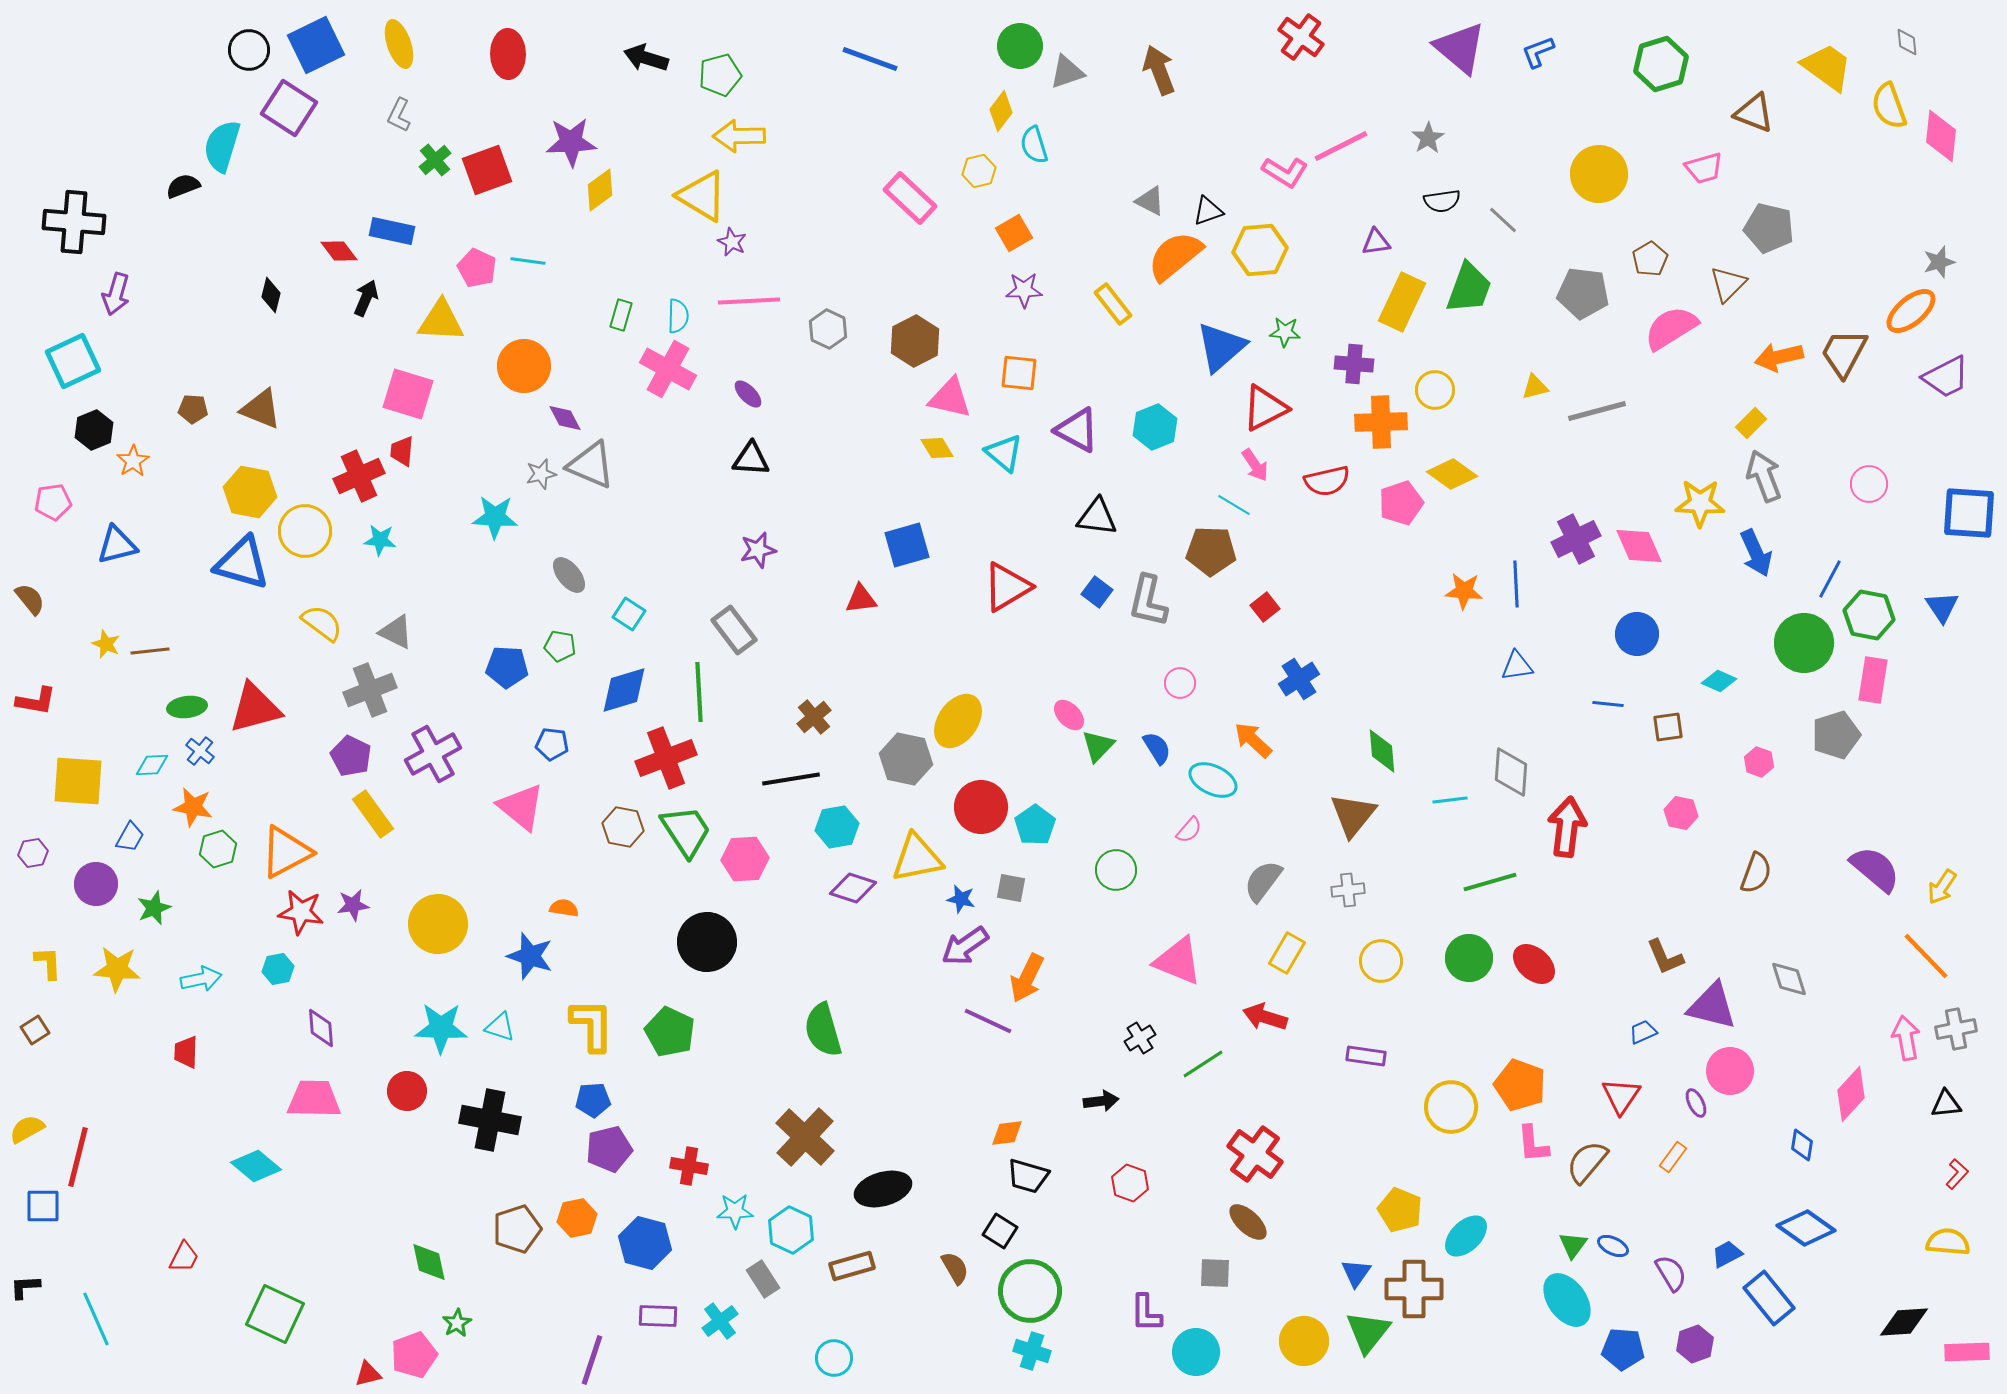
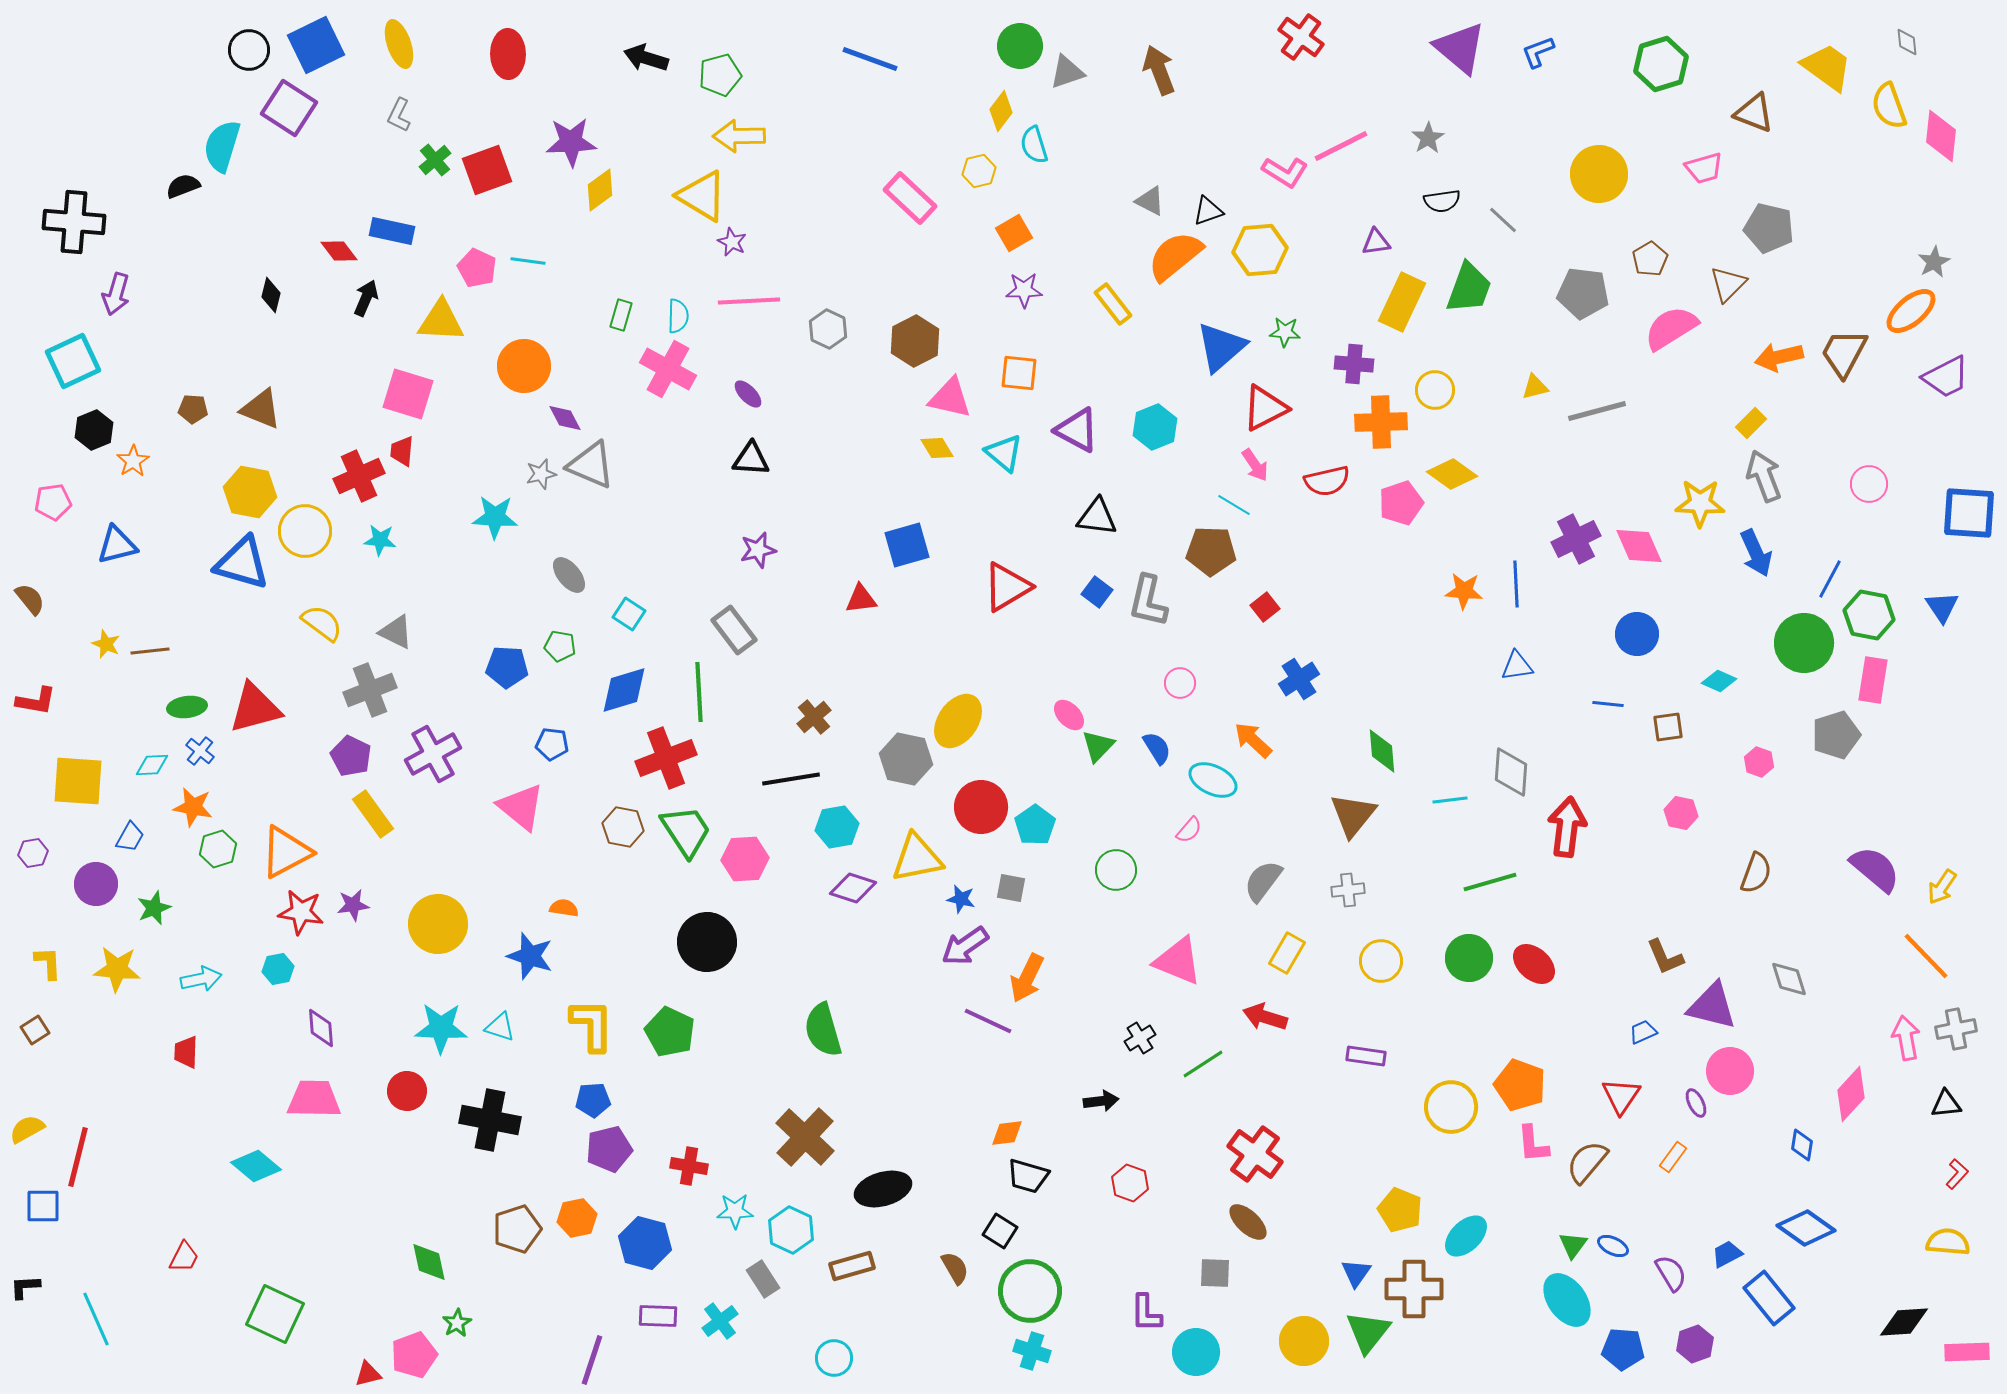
gray star at (1939, 262): moved 5 px left; rotated 12 degrees counterclockwise
